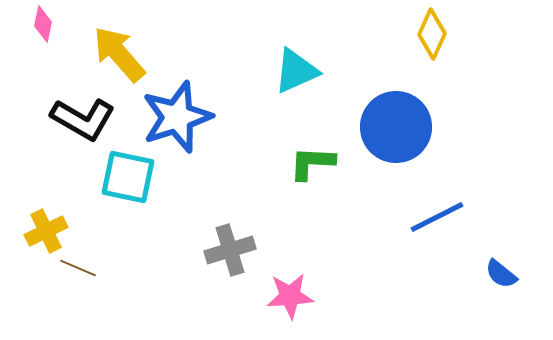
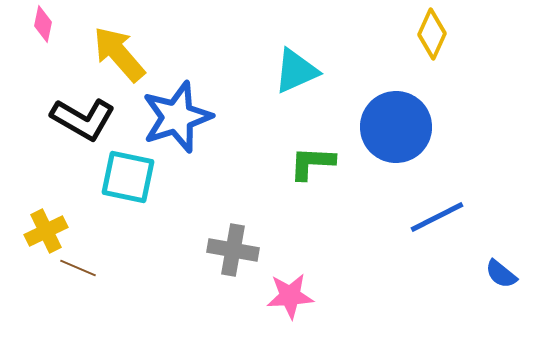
gray cross: moved 3 px right; rotated 27 degrees clockwise
